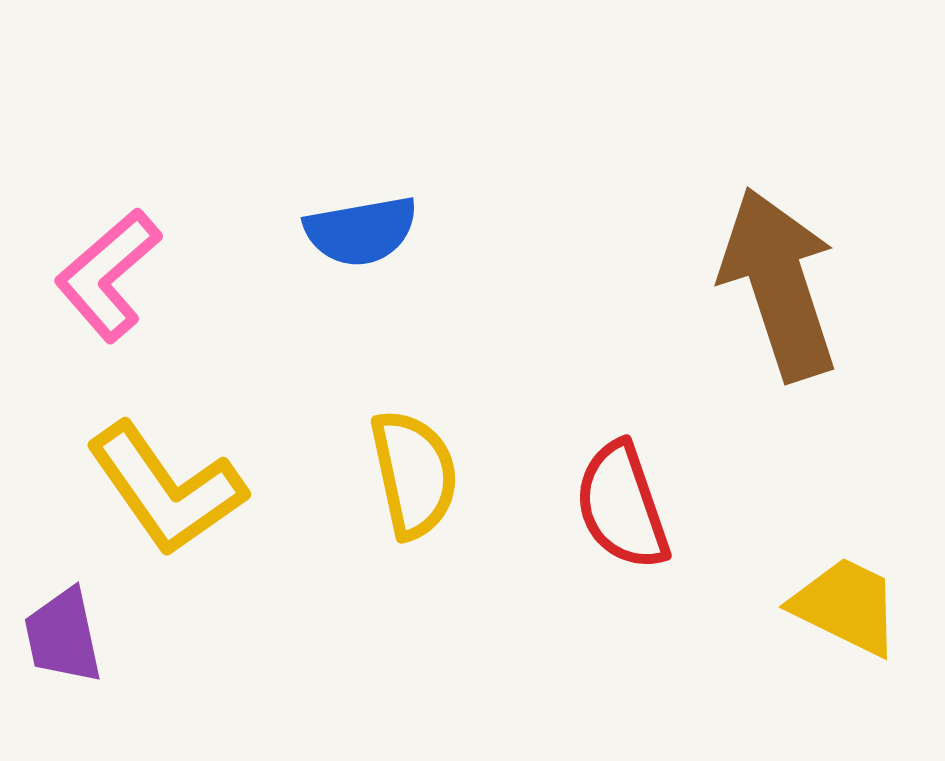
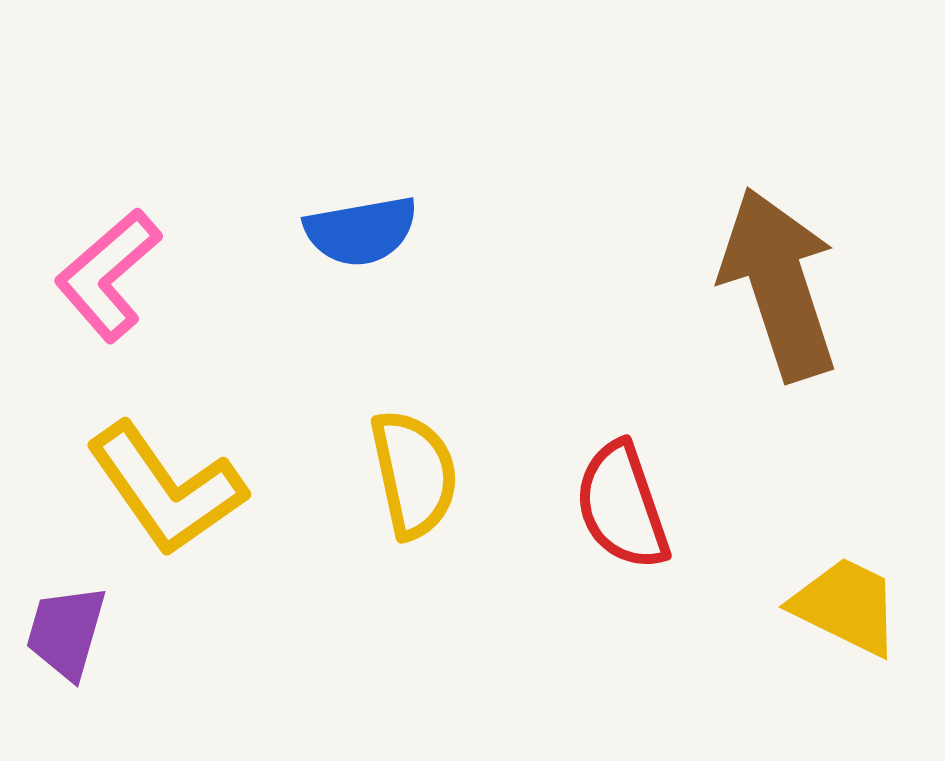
purple trapezoid: moved 3 px right, 4 px up; rotated 28 degrees clockwise
